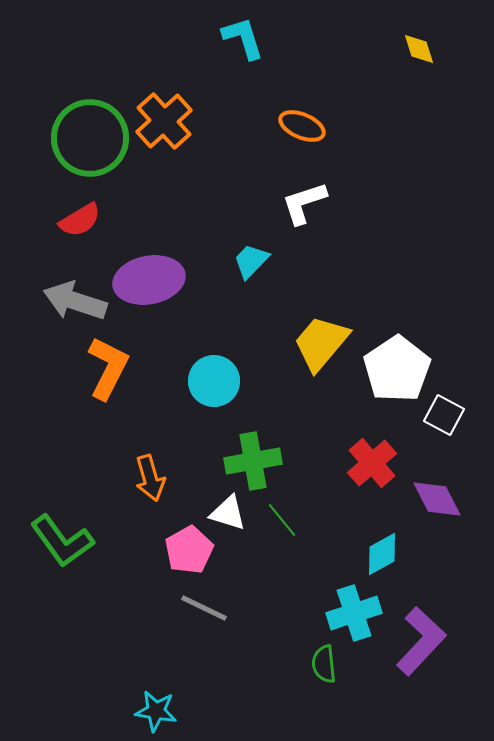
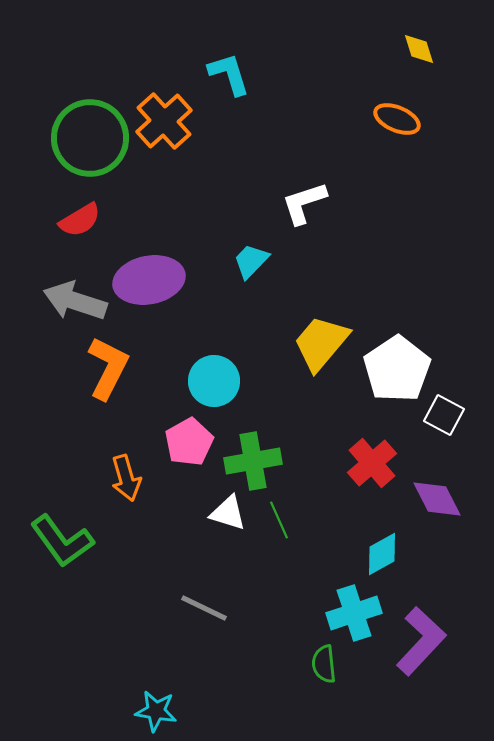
cyan L-shape: moved 14 px left, 36 px down
orange ellipse: moved 95 px right, 7 px up
orange arrow: moved 24 px left
green line: moved 3 px left; rotated 15 degrees clockwise
pink pentagon: moved 108 px up
